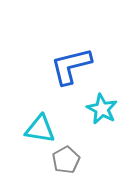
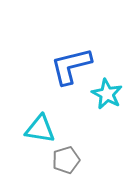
cyan star: moved 5 px right, 15 px up
gray pentagon: rotated 12 degrees clockwise
